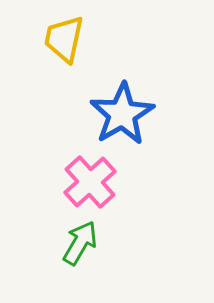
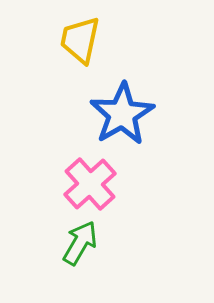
yellow trapezoid: moved 16 px right, 1 px down
pink cross: moved 2 px down
